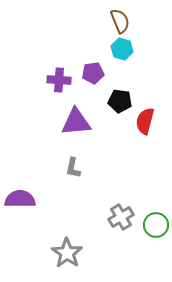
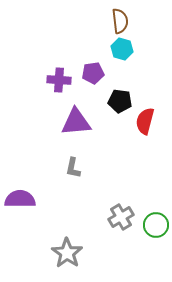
brown semicircle: rotated 15 degrees clockwise
